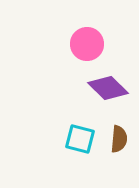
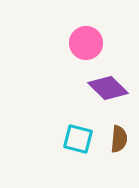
pink circle: moved 1 px left, 1 px up
cyan square: moved 2 px left
